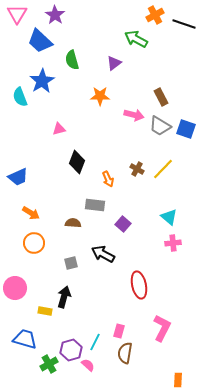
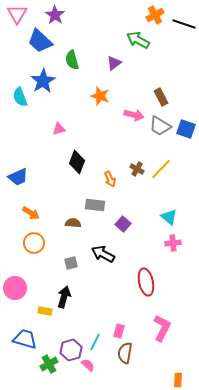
green arrow at (136, 39): moved 2 px right, 1 px down
blue star at (42, 81): moved 1 px right
orange star at (100, 96): rotated 18 degrees clockwise
yellow line at (163, 169): moved 2 px left
orange arrow at (108, 179): moved 2 px right
red ellipse at (139, 285): moved 7 px right, 3 px up
